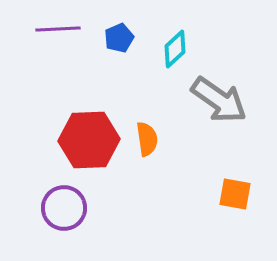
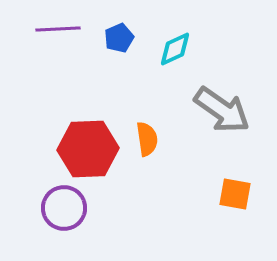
cyan diamond: rotated 18 degrees clockwise
gray arrow: moved 3 px right, 10 px down
red hexagon: moved 1 px left, 9 px down
